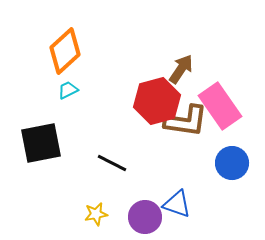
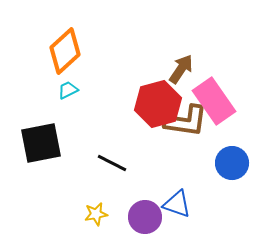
red hexagon: moved 1 px right, 3 px down
pink rectangle: moved 6 px left, 5 px up
